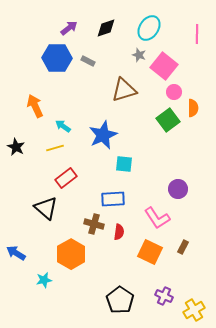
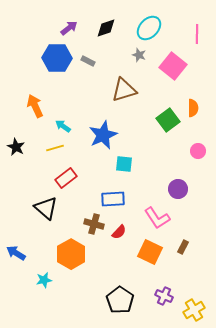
cyan ellipse: rotated 10 degrees clockwise
pink square: moved 9 px right
pink circle: moved 24 px right, 59 px down
red semicircle: rotated 35 degrees clockwise
